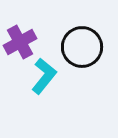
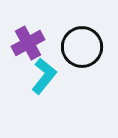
purple cross: moved 8 px right, 1 px down
